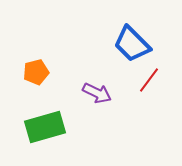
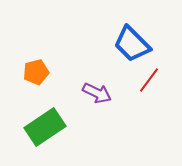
green rectangle: rotated 18 degrees counterclockwise
